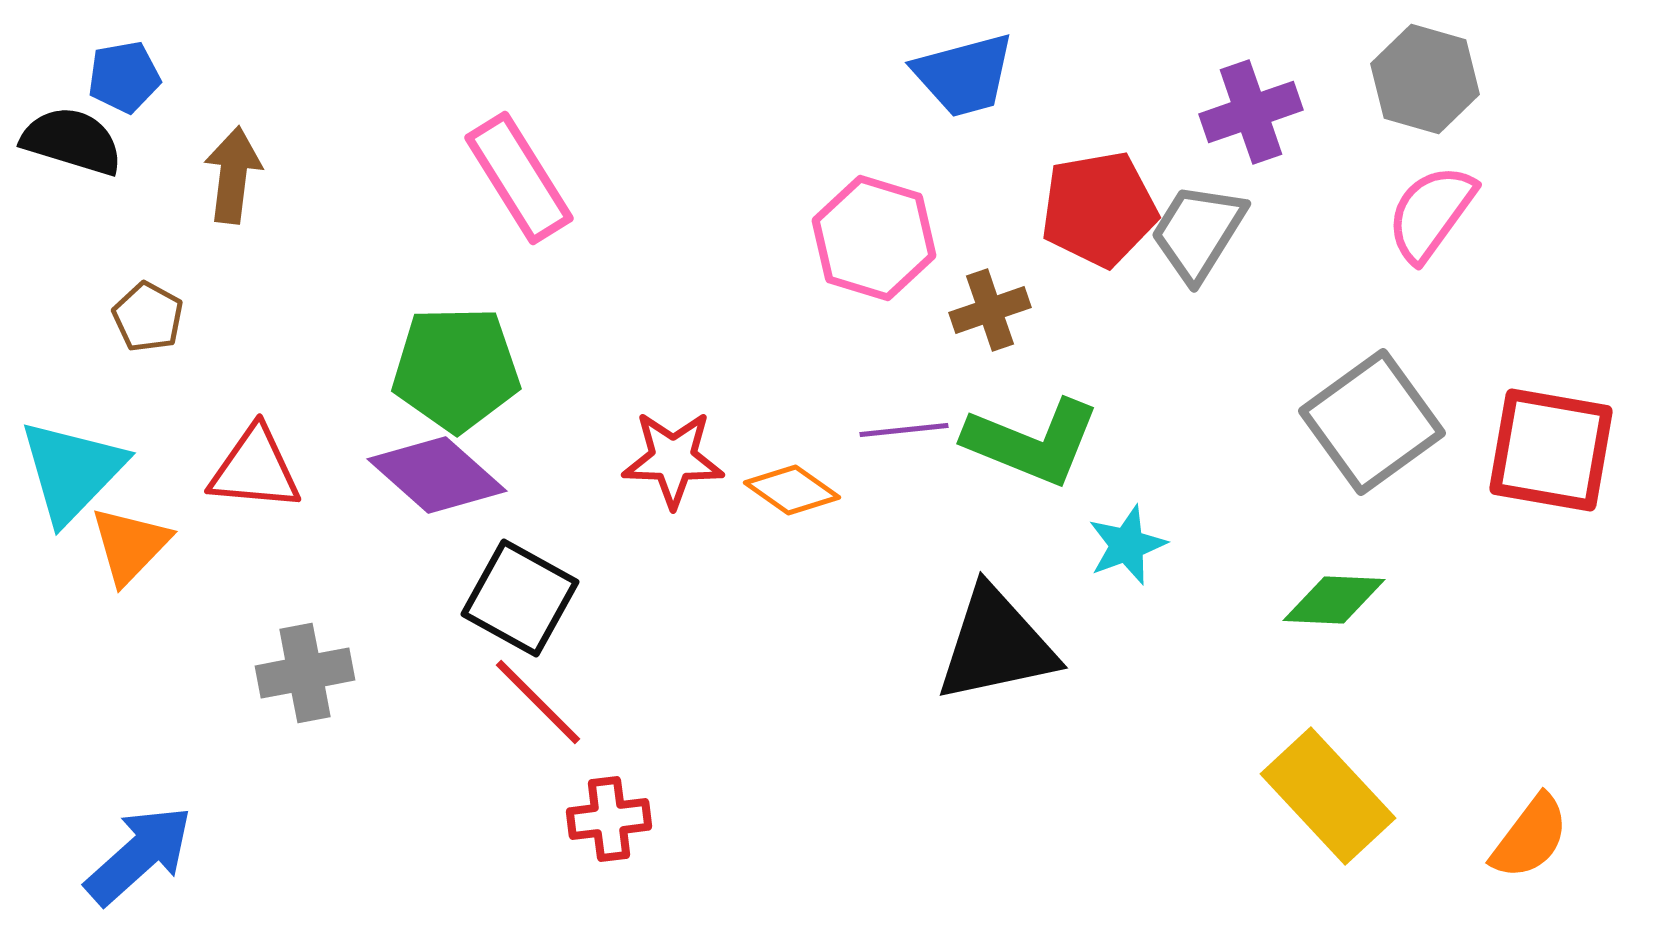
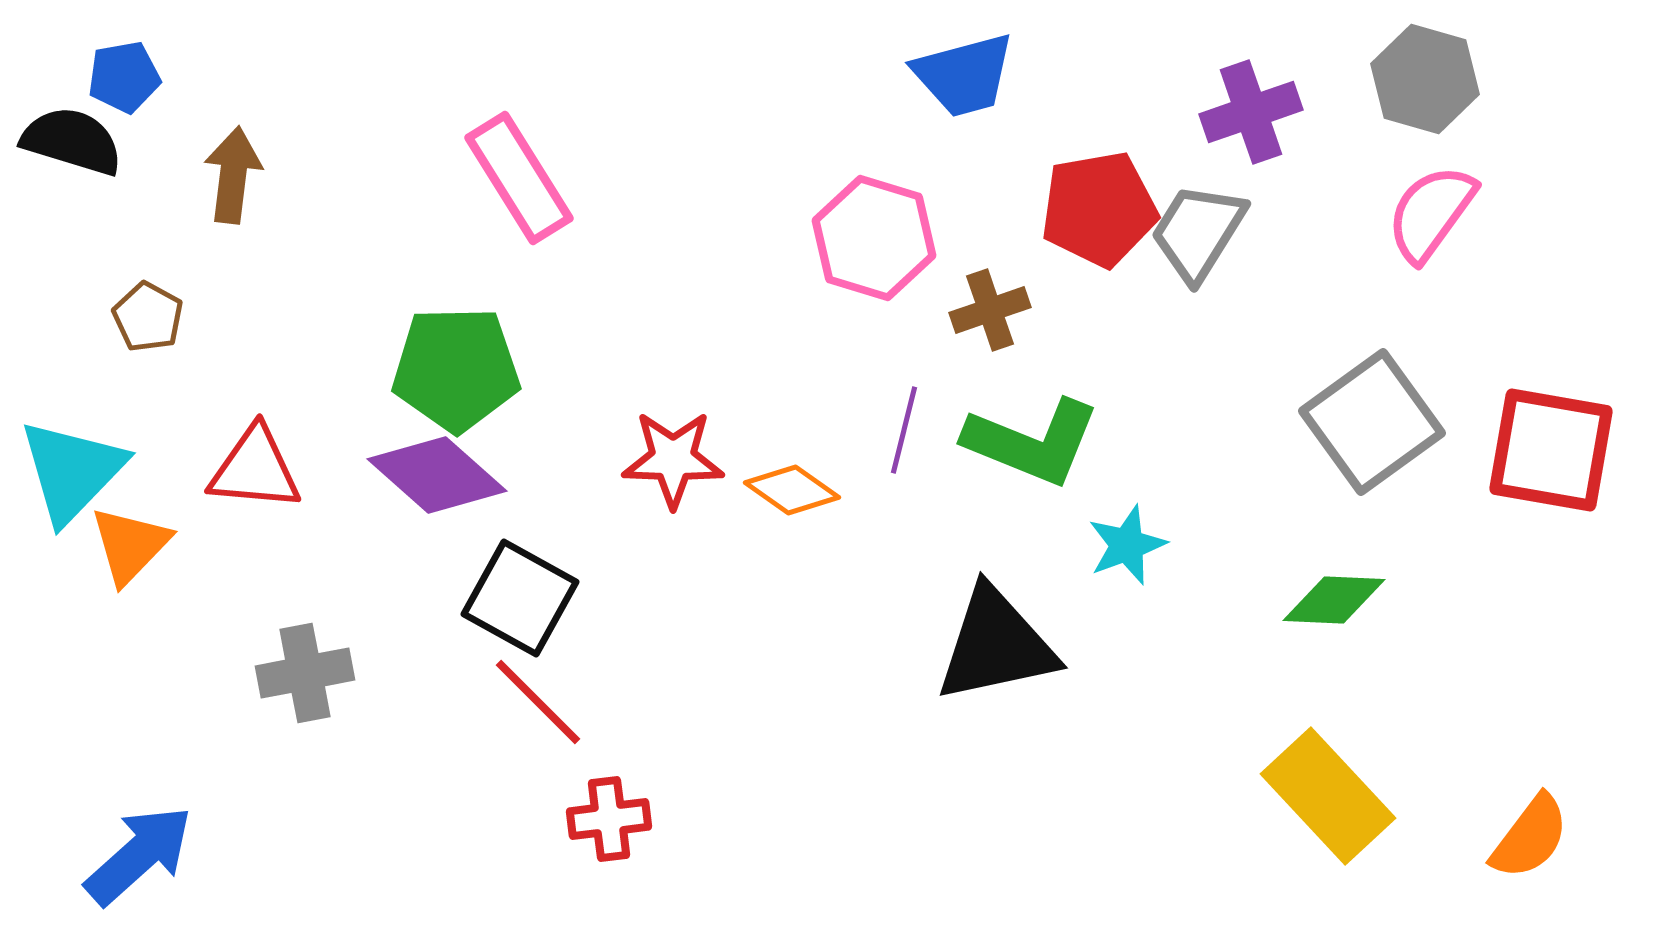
purple line: rotated 70 degrees counterclockwise
